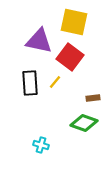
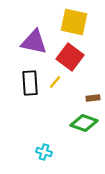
purple triangle: moved 5 px left, 1 px down
cyan cross: moved 3 px right, 7 px down
